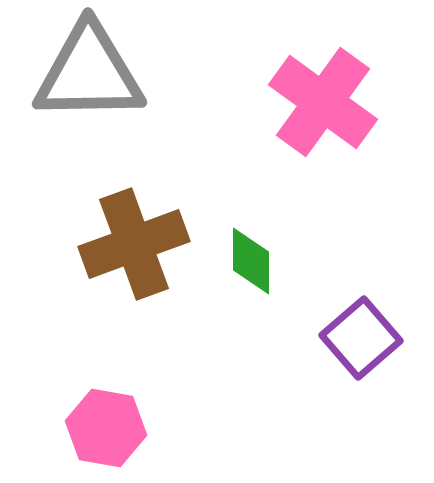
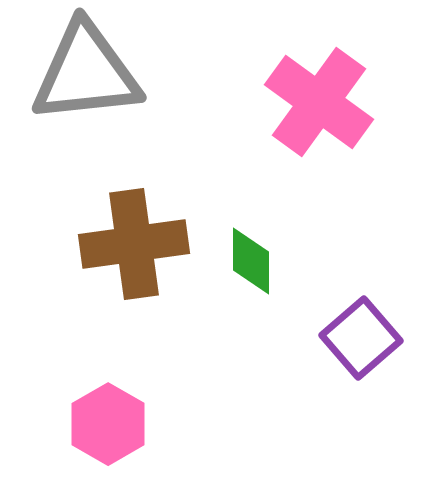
gray triangle: moved 3 px left; rotated 5 degrees counterclockwise
pink cross: moved 4 px left
brown cross: rotated 12 degrees clockwise
pink hexagon: moved 2 px right, 4 px up; rotated 20 degrees clockwise
